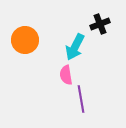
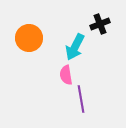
orange circle: moved 4 px right, 2 px up
